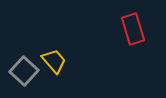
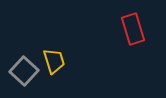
yellow trapezoid: rotated 24 degrees clockwise
